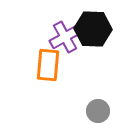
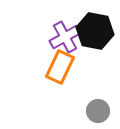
black hexagon: moved 2 px right, 2 px down; rotated 9 degrees clockwise
orange rectangle: moved 12 px right, 2 px down; rotated 20 degrees clockwise
